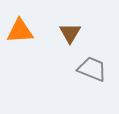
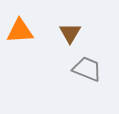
gray trapezoid: moved 5 px left
